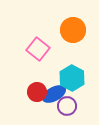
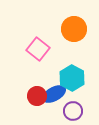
orange circle: moved 1 px right, 1 px up
red circle: moved 4 px down
purple circle: moved 6 px right, 5 px down
